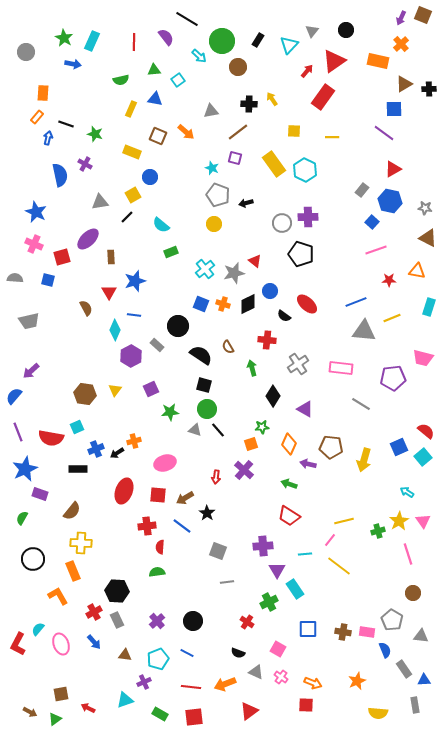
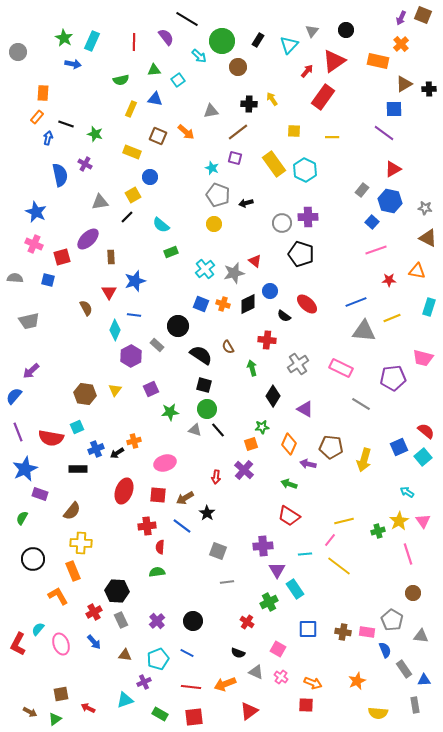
gray circle at (26, 52): moved 8 px left
pink rectangle at (341, 368): rotated 20 degrees clockwise
gray rectangle at (117, 620): moved 4 px right
